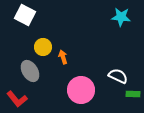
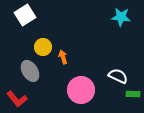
white square: rotated 30 degrees clockwise
